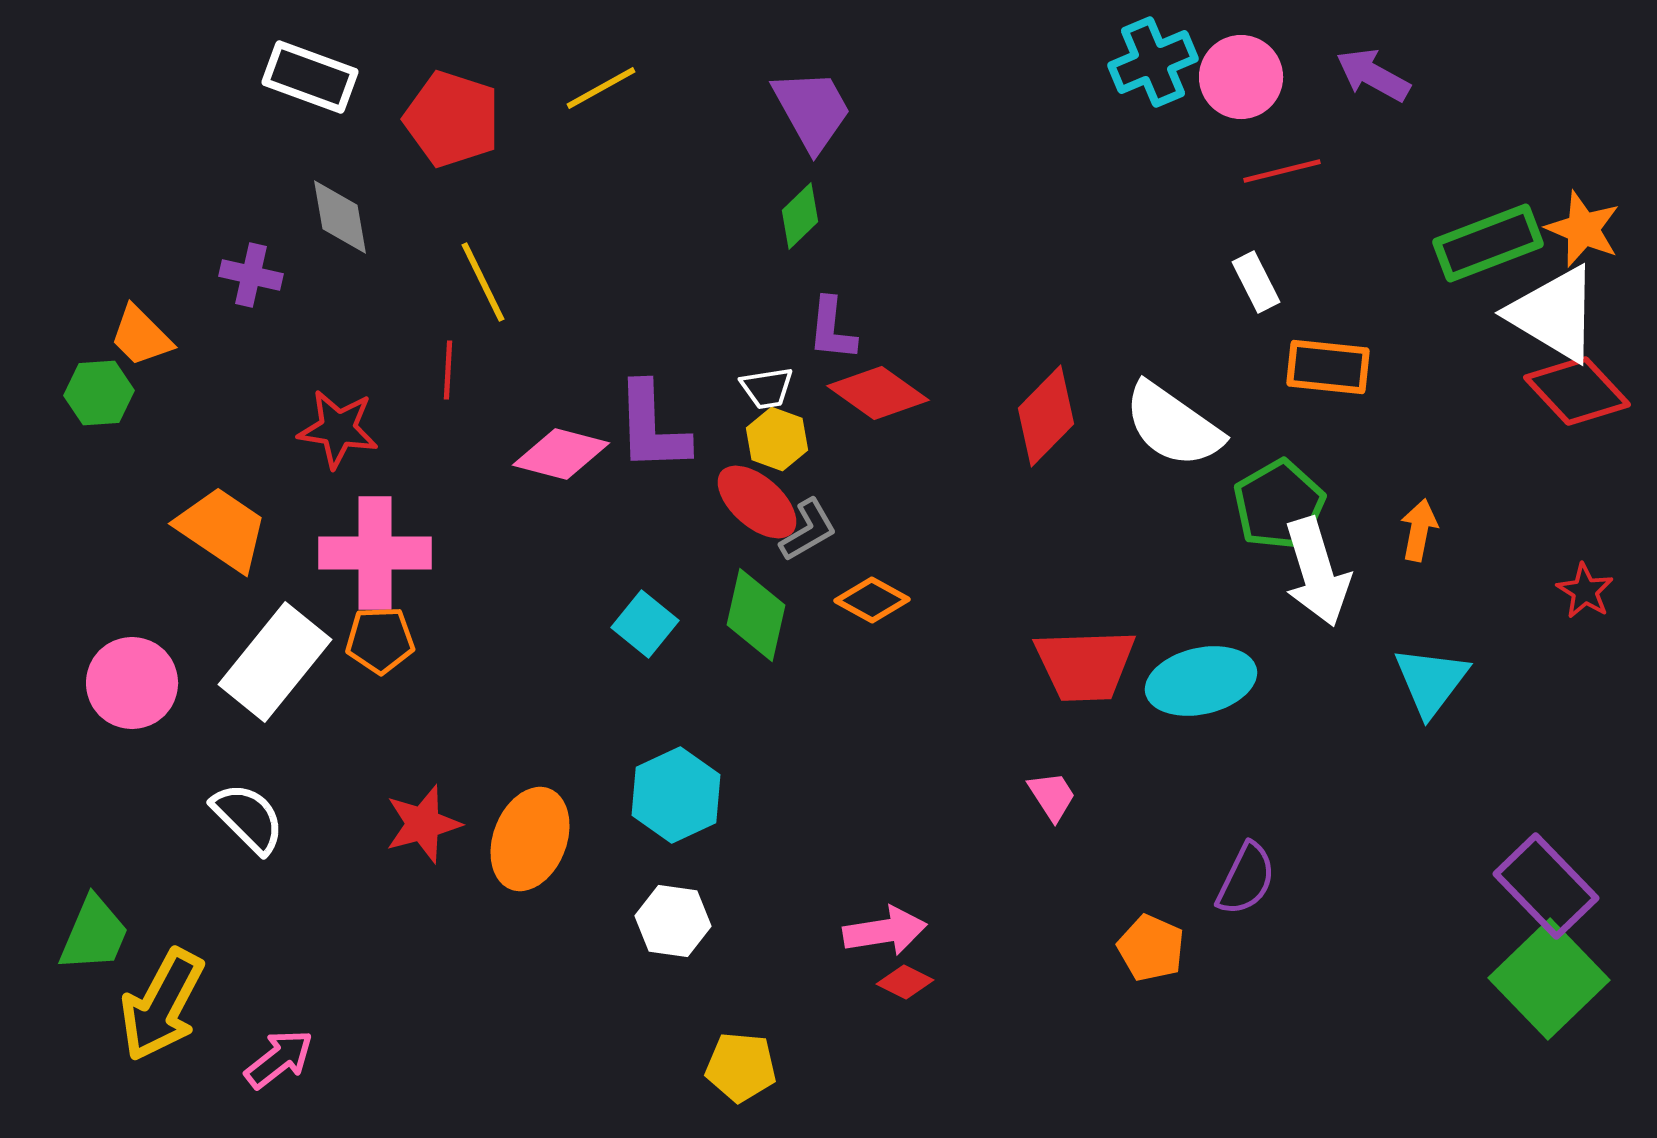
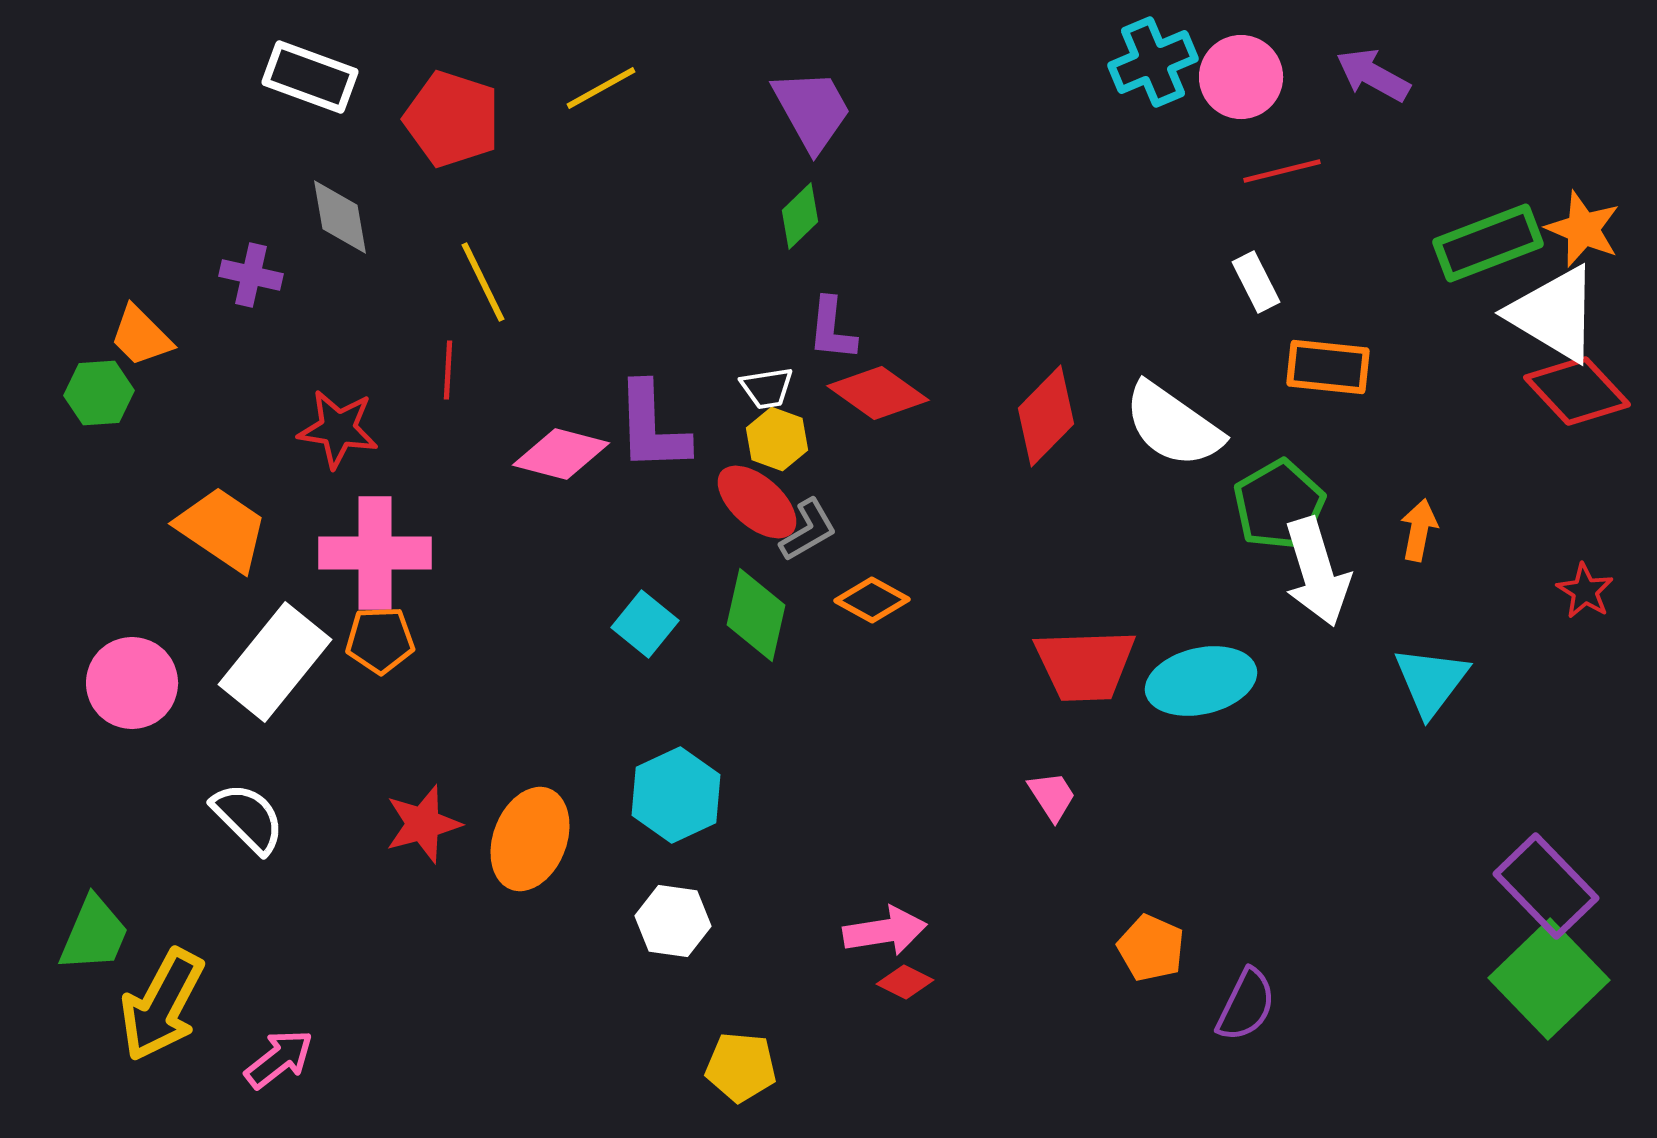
purple semicircle at (1246, 879): moved 126 px down
